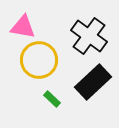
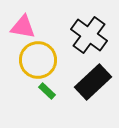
black cross: moved 1 px up
yellow circle: moved 1 px left
green rectangle: moved 5 px left, 8 px up
